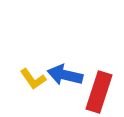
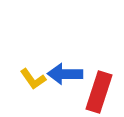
blue arrow: moved 1 px up; rotated 12 degrees counterclockwise
